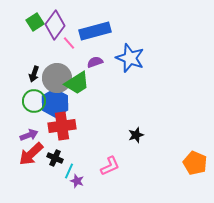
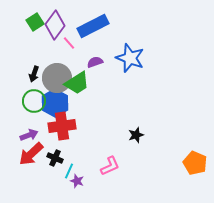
blue rectangle: moved 2 px left, 5 px up; rotated 12 degrees counterclockwise
